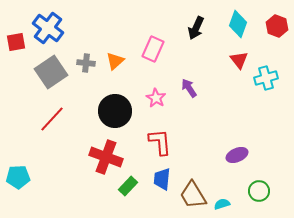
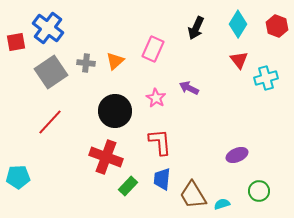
cyan diamond: rotated 12 degrees clockwise
purple arrow: rotated 30 degrees counterclockwise
red line: moved 2 px left, 3 px down
